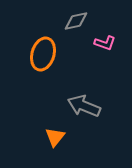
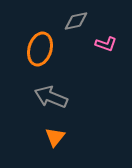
pink L-shape: moved 1 px right, 1 px down
orange ellipse: moved 3 px left, 5 px up
gray arrow: moved 33 px left, 9 px up
